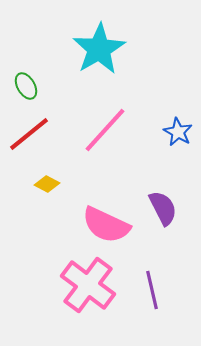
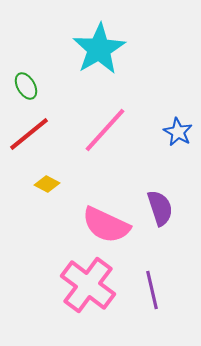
purple semicircle: moved 3 px left; rotated 9 degrees clockwise
